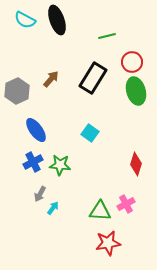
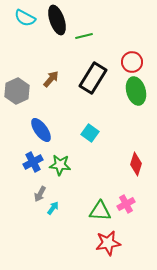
cyan semicircle: moved 2 px up
green line: moved 23 px left
blue ellipse: moved 5 px right
